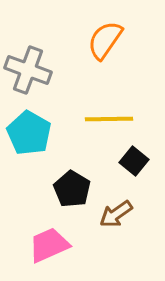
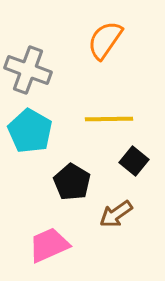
cyan pentagon: moved 1 px right, 2 px up
black pentagon: moved 7 px up
